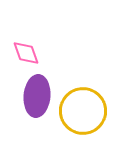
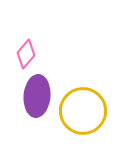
pink diamond: moved 1 px down; rotated 60 degrees clockwise
